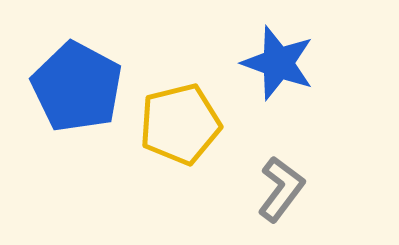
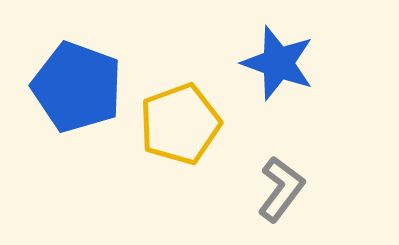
blue pentagon: rotated 8 degrees counterclockwise
yellow pentagon: rotated 6 degrees counterclockwise
